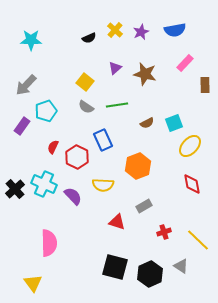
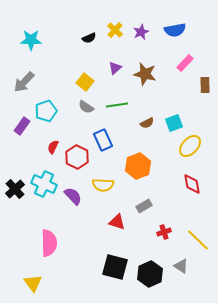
gray arrow: moved 2 px left, 3 px up
